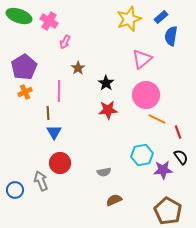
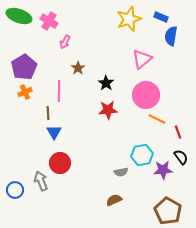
blue rectangle: rotated 64 degrees clockwise
gray semicircle: moved 17 px right
